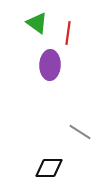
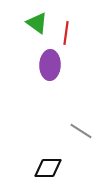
red line: moved 2 px left
gray line: moved 1 px right, 1 px up
black diamond: moved 1 px left
